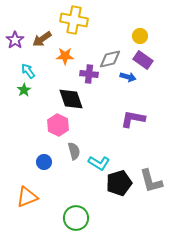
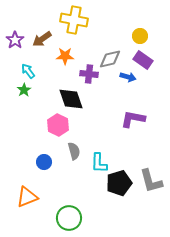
cyan L-shape: rotated 60 degrees clockwise
green circle: moved 7 px left
